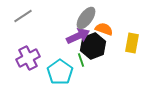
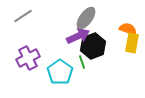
orange semicircle: moved 24 px right
green line: moved 1 px right, 2 px down
